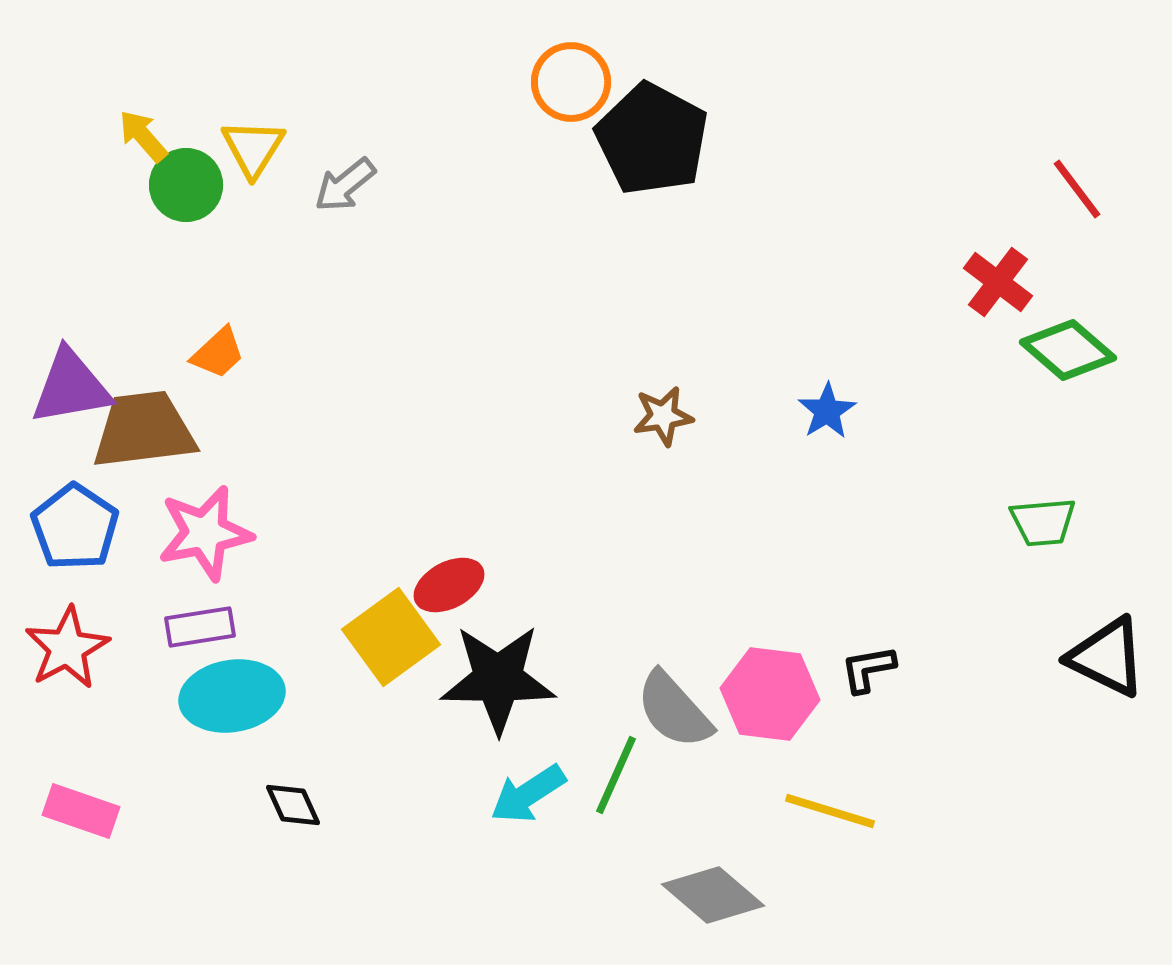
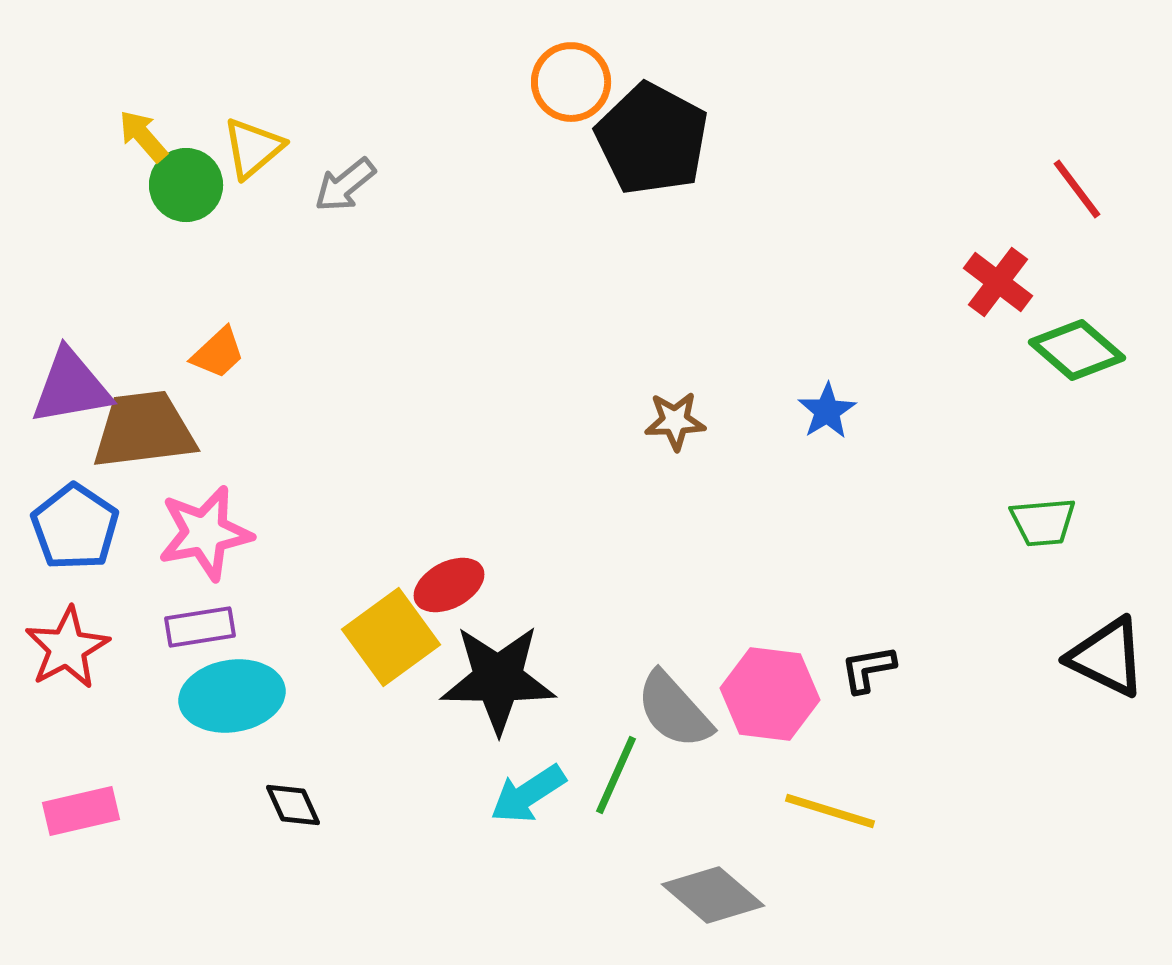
yellow triangle: rotated 18 degrees clockwise
green diamond: moved 9 px right
brown star: moved 12 px right, 5 px down; rotated 6 degrees clockwise
pink rectangle: rotated 32 degrees counterclockwise
